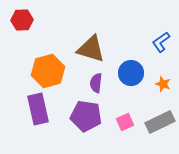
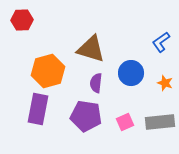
orange star: moved 2 px right, 1 px up
purple rectangle: rotated 24 degrees clockwise
gray rectangle: rotated 20 degrees clockwise
